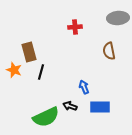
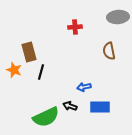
gray ellipse: moved 1 px up
blue arrow: rotated 80 degrees counterclockwise
